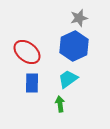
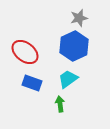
red ellipse: moved 2 px left
blue rectangle: rotated 72 degrees counterclockwise
